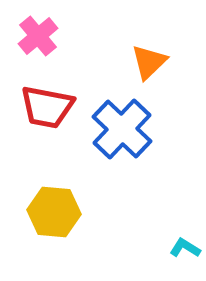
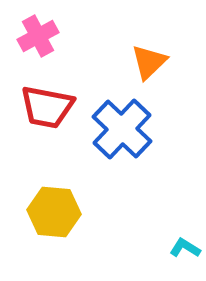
pink cross: rotated 12 degrees clockwise
